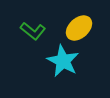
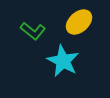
yellow ellipse: moved 6 px up
